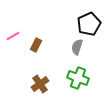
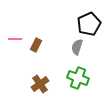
pink line: moved 2 px right, 3 px down; rotated 32 degrees clockwise
